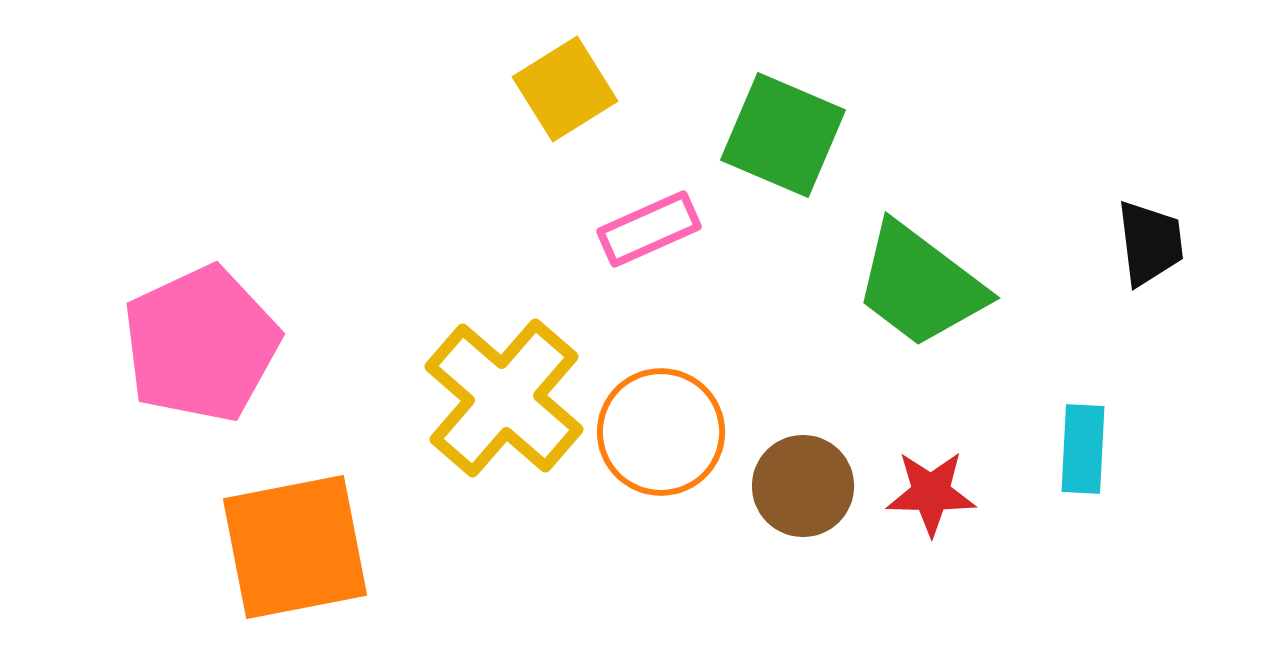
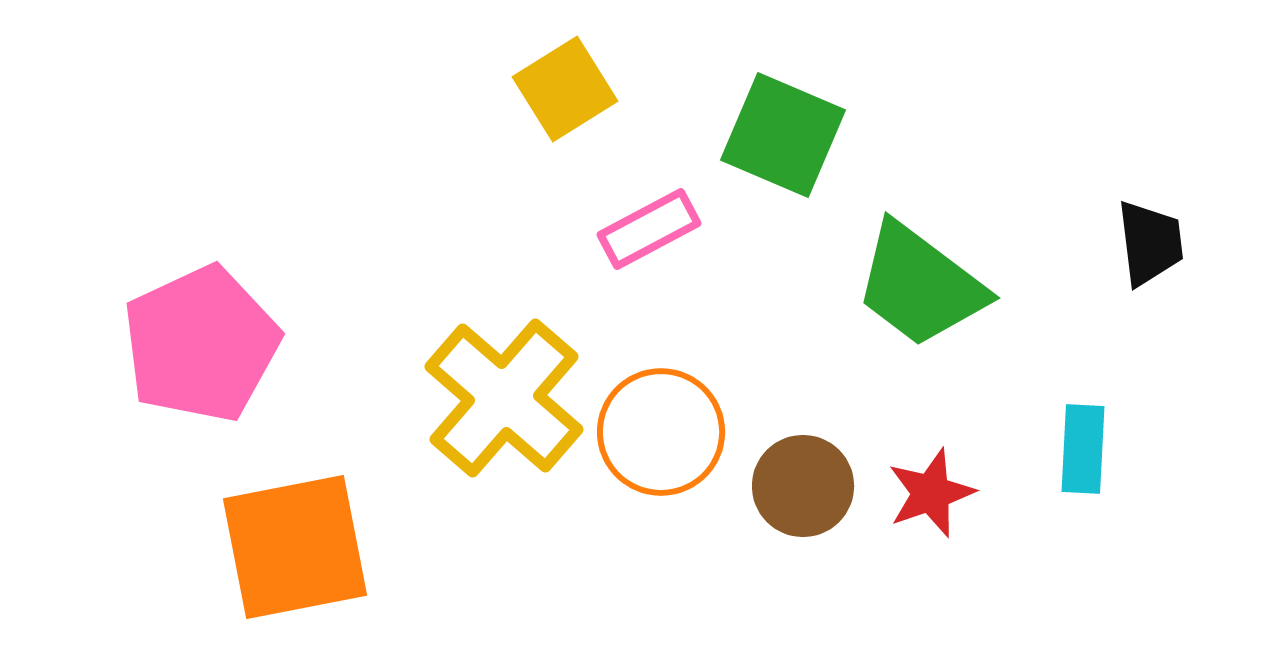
pink rectangle: rotated 4 degrees counterclockwise
red star: rotated 20 degrees counterclockwise
